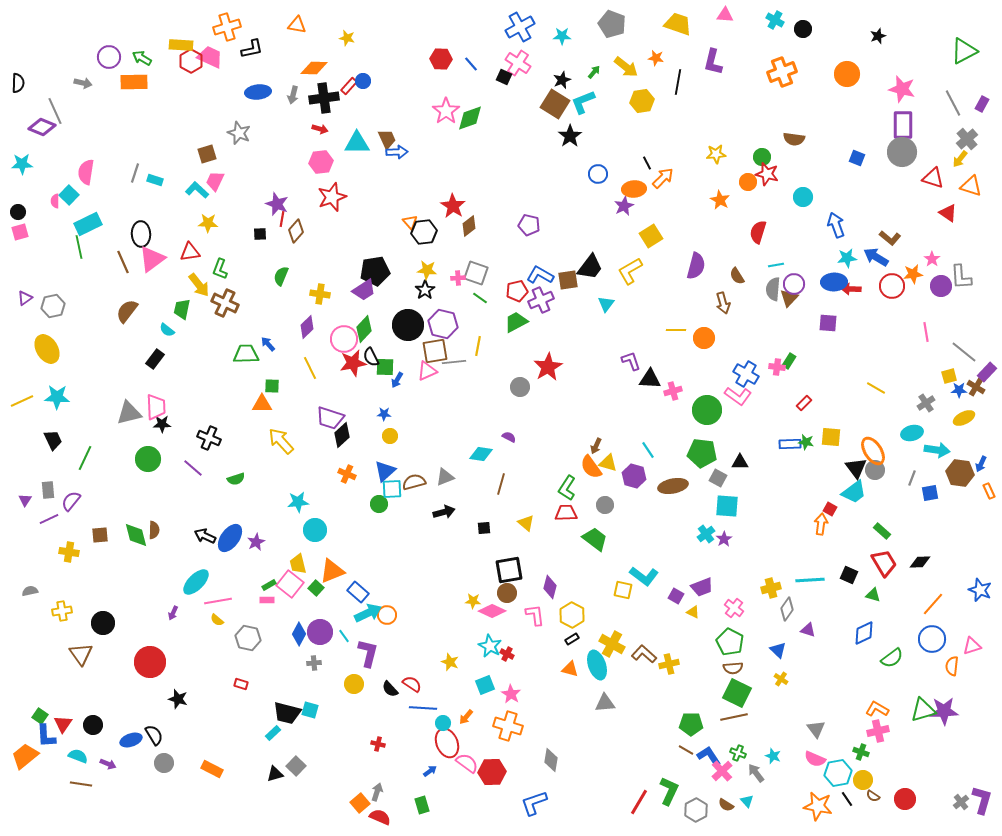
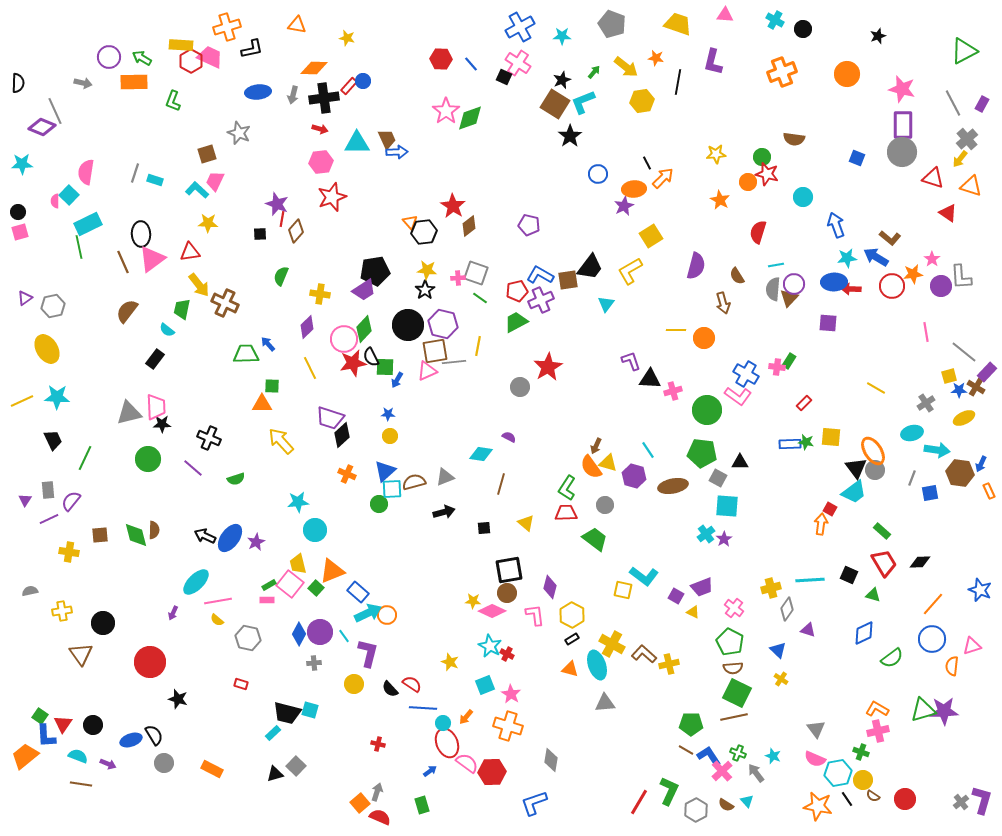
green L-shape at (220, 269): moved 47 px left, 168 px up
blue star at (384, 414): moved 4 px right
